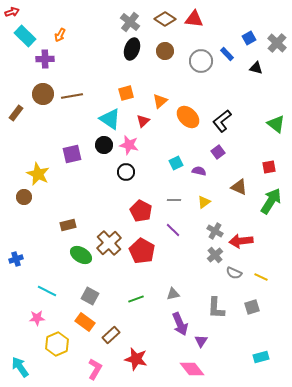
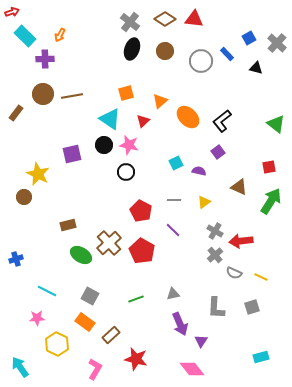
yellow hexagon at (57, 344): rotated 10 degrees counterclockwise
